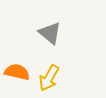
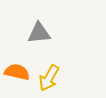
gray triangle: moved 11 px left; rotated 45 degrees counterclockwise
